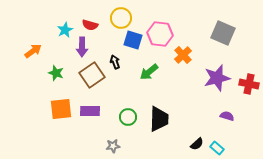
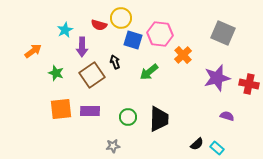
red semicircle: moved 9 px right
